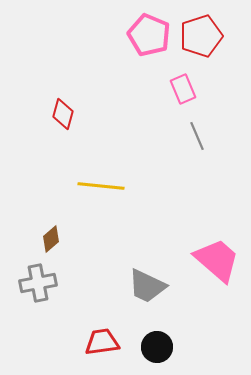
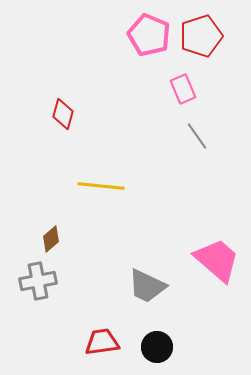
gray line: rotated 12 degrees counterclockwise
gray cross: moved 2 px up
